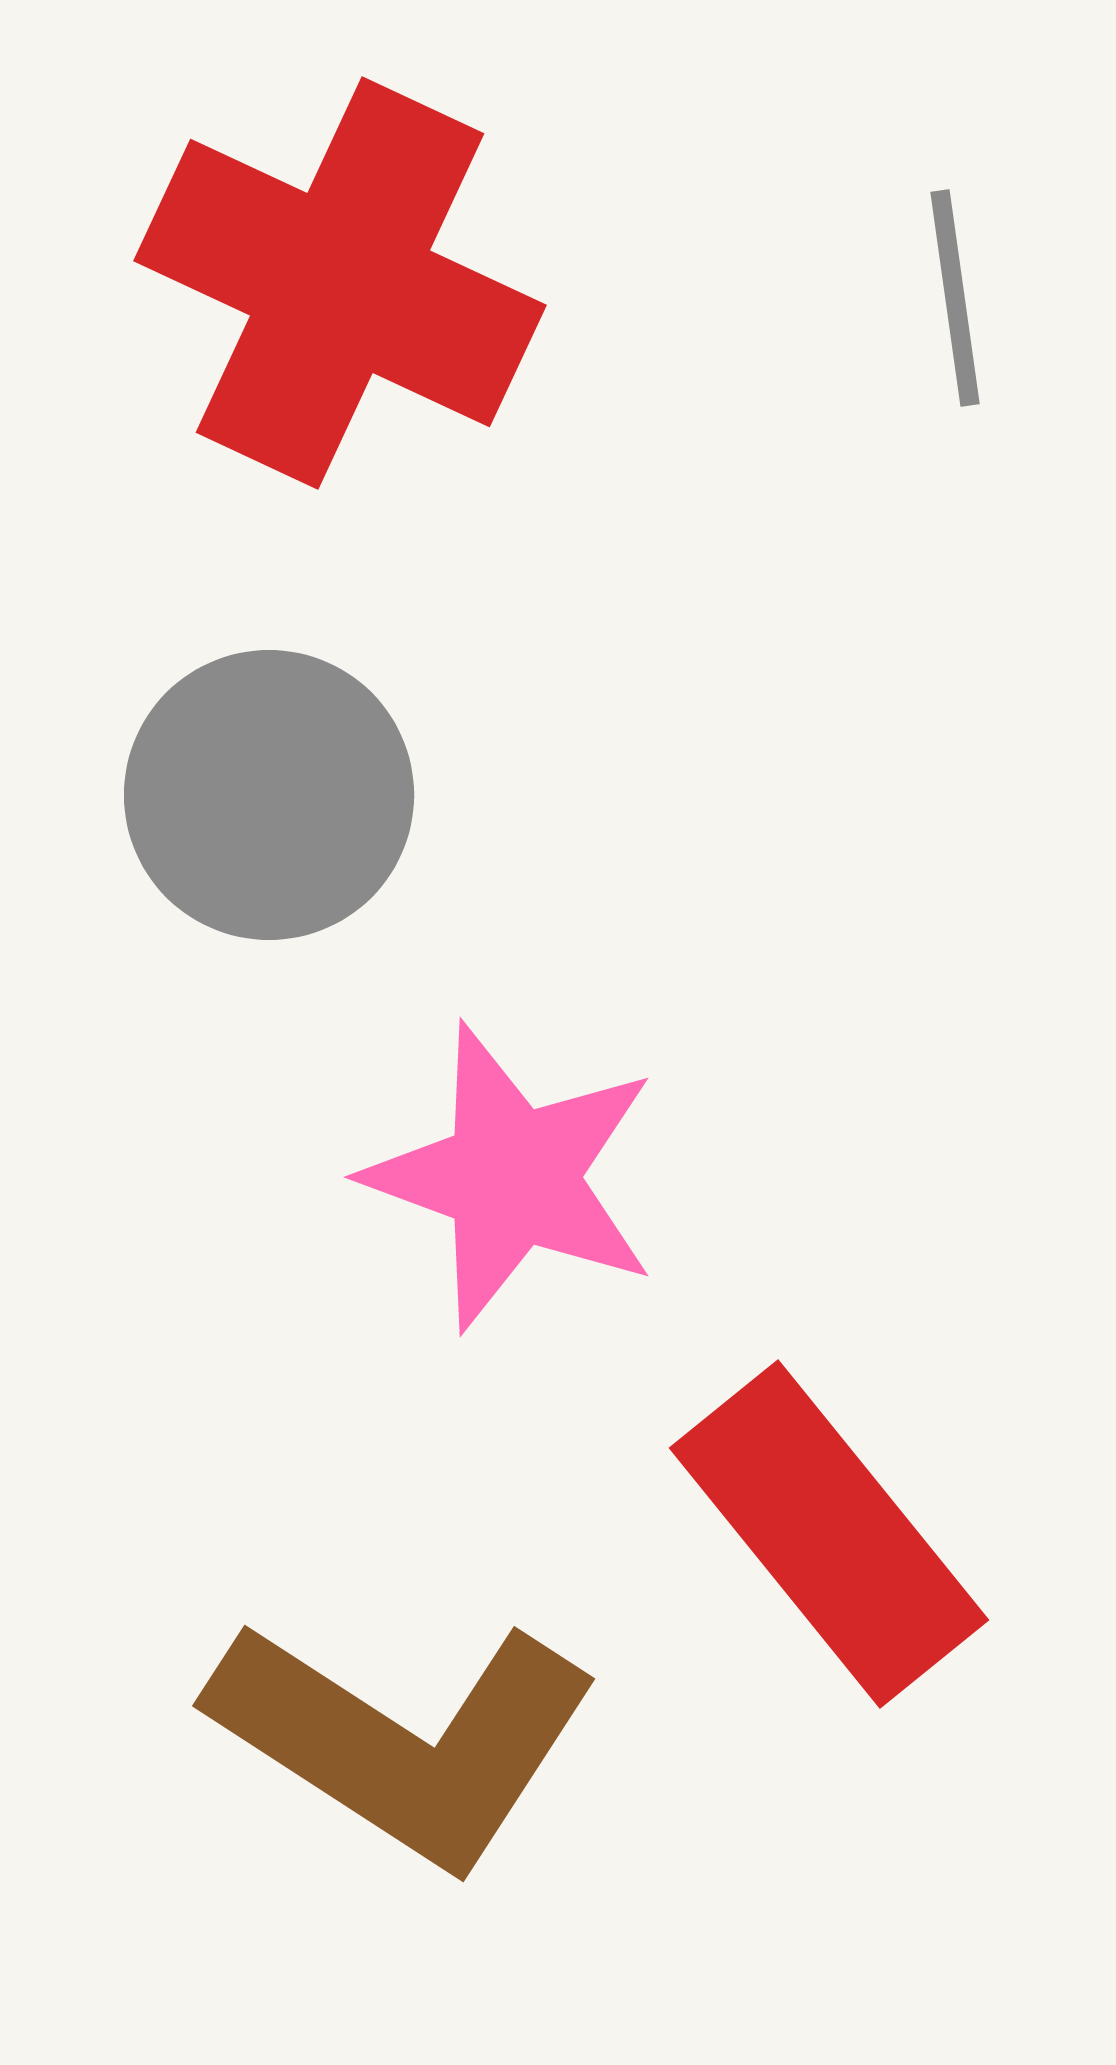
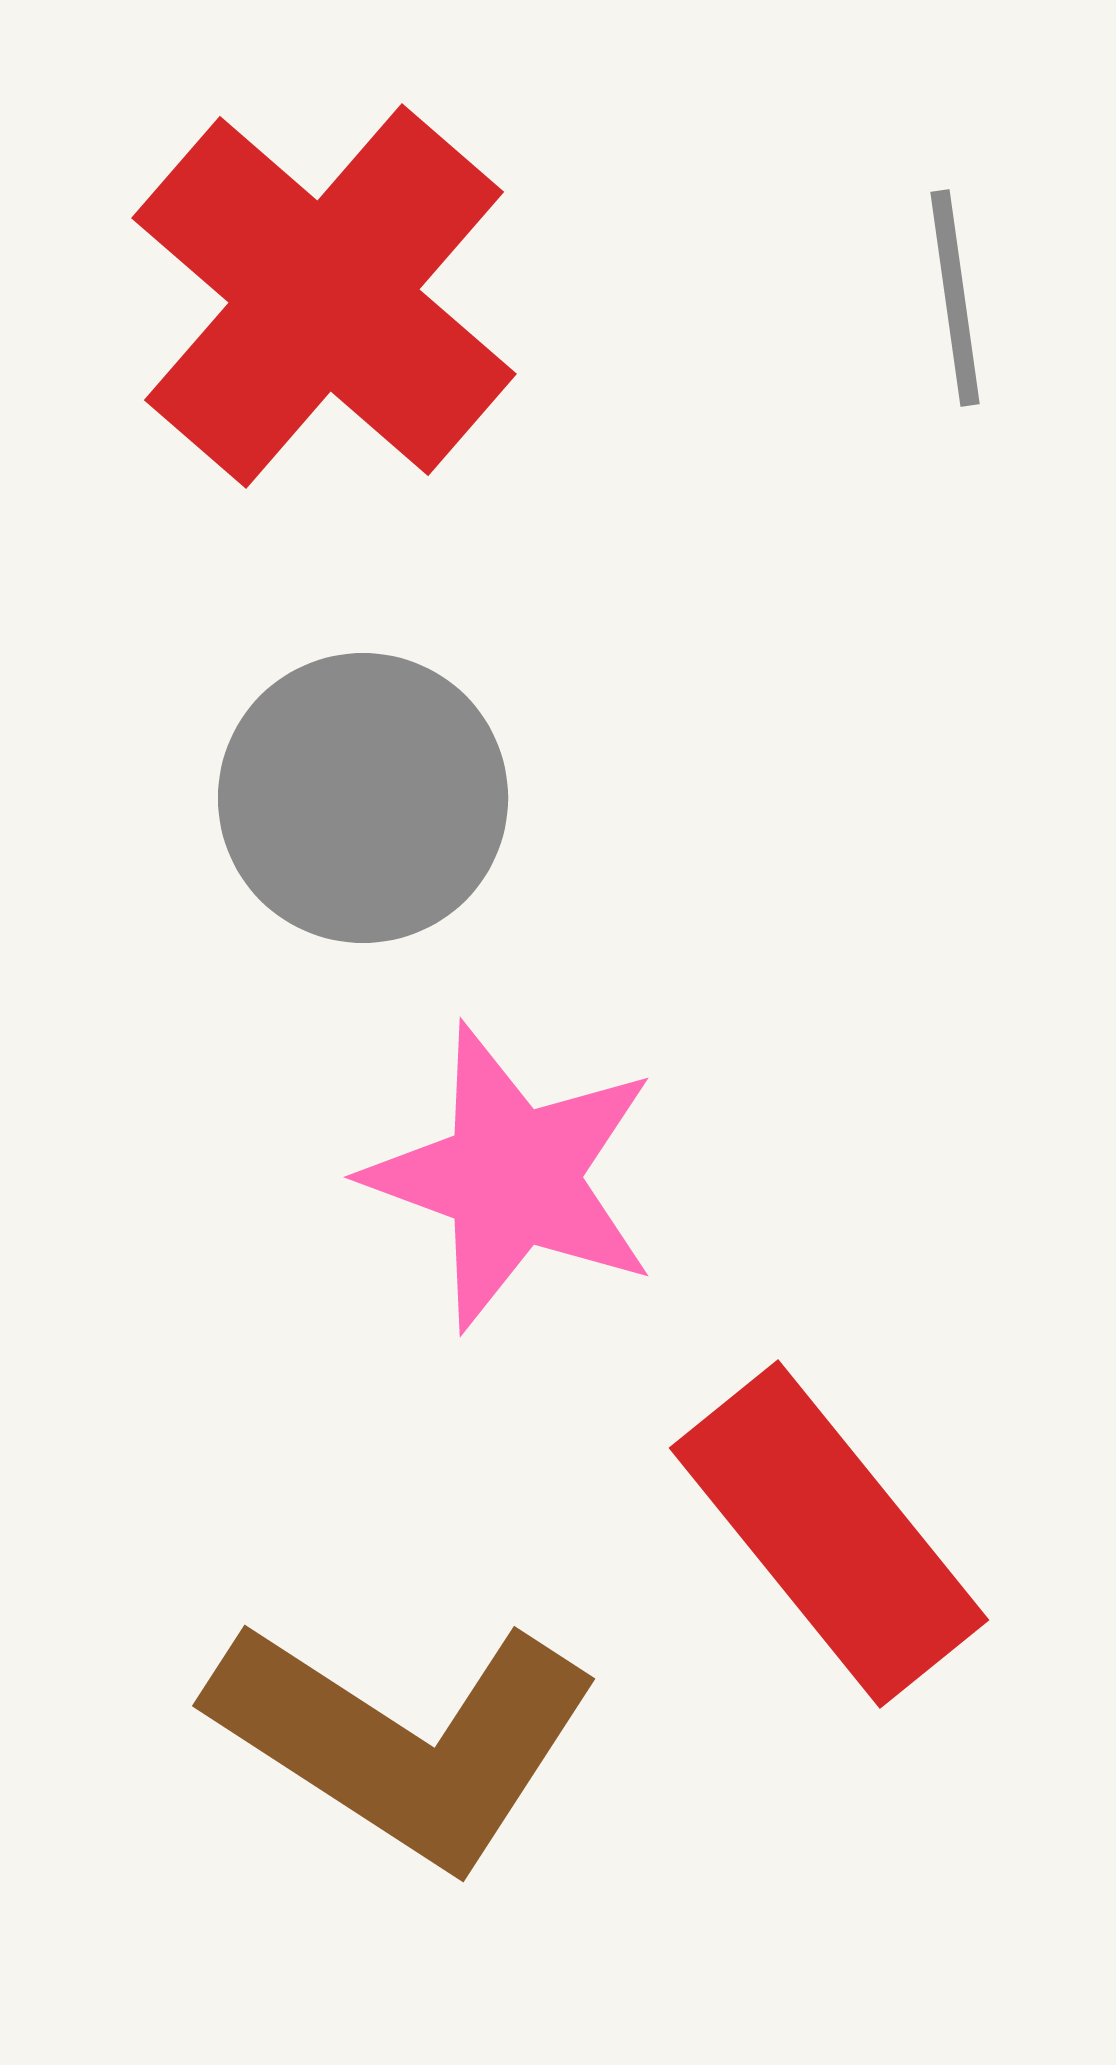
red cross: moved 16 px left, 13 px down; rotated 16 degrees clockwise
gray circle: moved 94 px right, 3 px down
